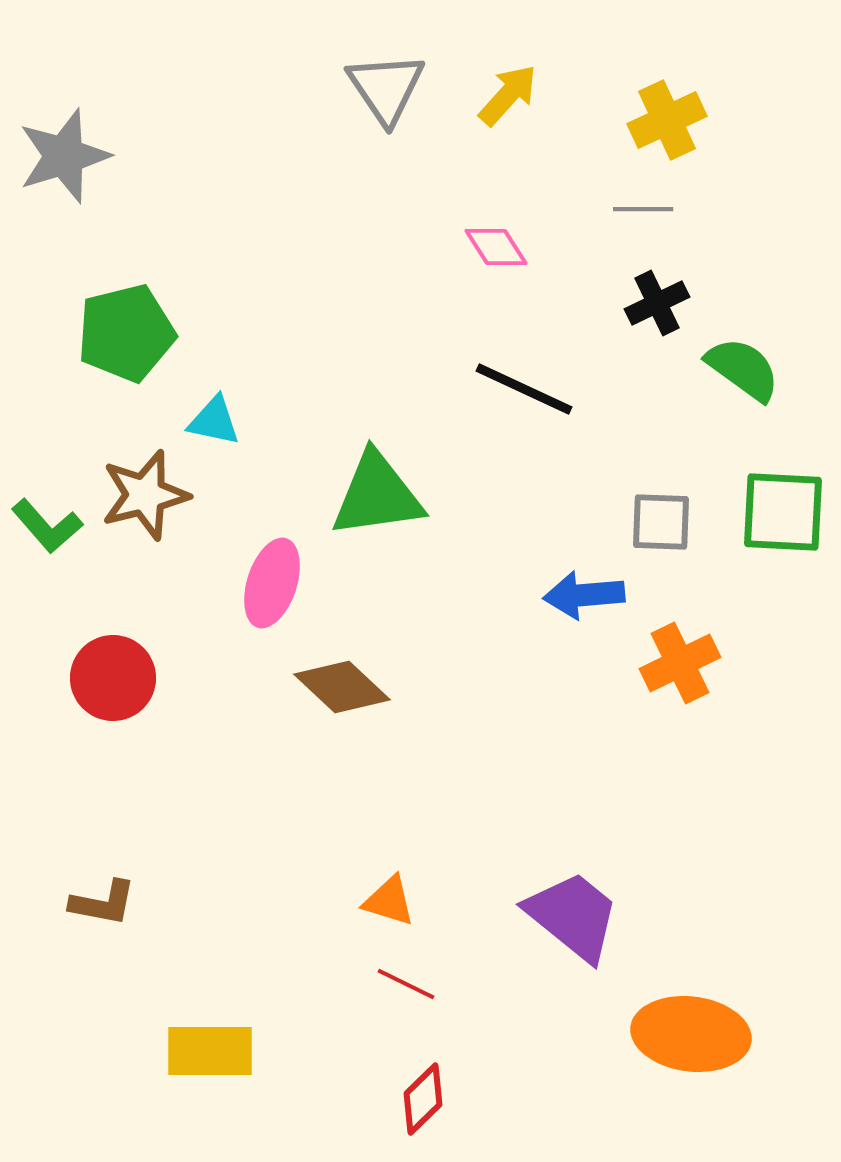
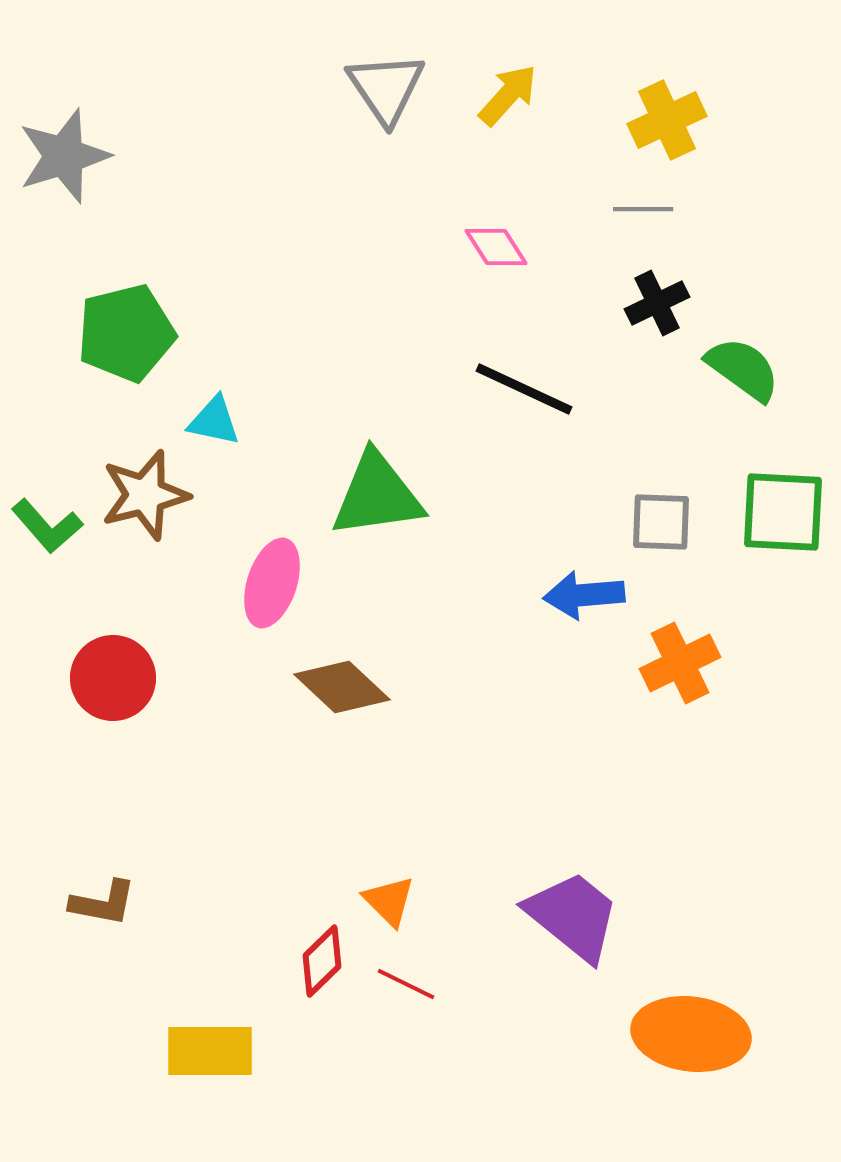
orange triangle: rotated 28 degrees clockwise
red diamond: moved 101 px left, 138 px up
